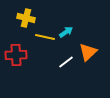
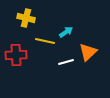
yellow line: moved 4 px down
white line: rotated 21 degrees clockwise
